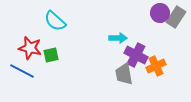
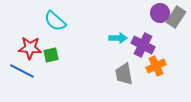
red star: rotated 10 degrees counterclockwise
purple cross: moved 7 px right, 10 px up
